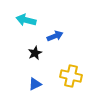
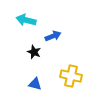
blue arrow: moved 2 px left
black star: moved 1 px left, 1 px up; rotated 24 degrees counterclockwise
blue triangle: rotated 40 degrees clockwise
